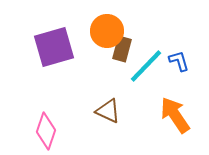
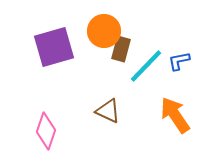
orange circle: moved 3 px left
brown rectangle: moved 1 px left
blue L-shape: rotated 85 degrees counterclockwise
